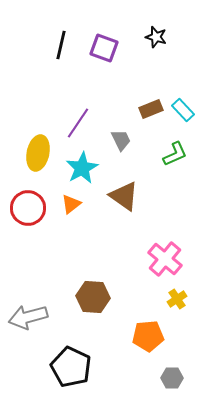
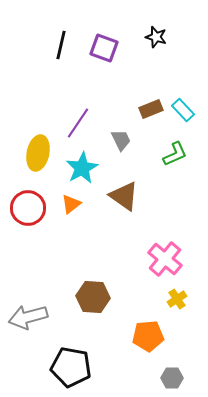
black pentagon: rotated 15 degrees counterclockwise
